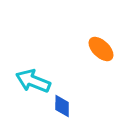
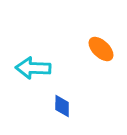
cyan arrow: moved 13 px up; rotated 20 degrees counterclockwise
